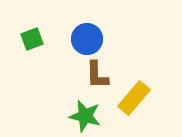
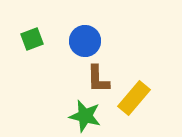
blue circle: moved 2 px left, 2 px down
brown L-shape: moved 1 px right, 4 px down
